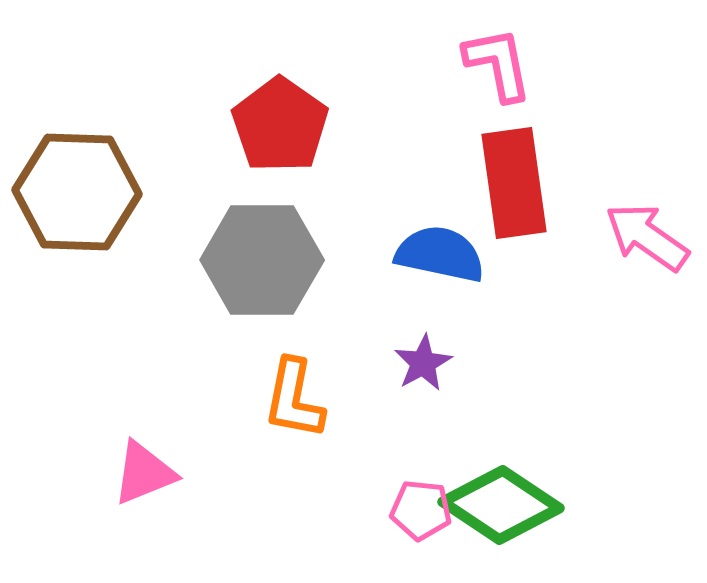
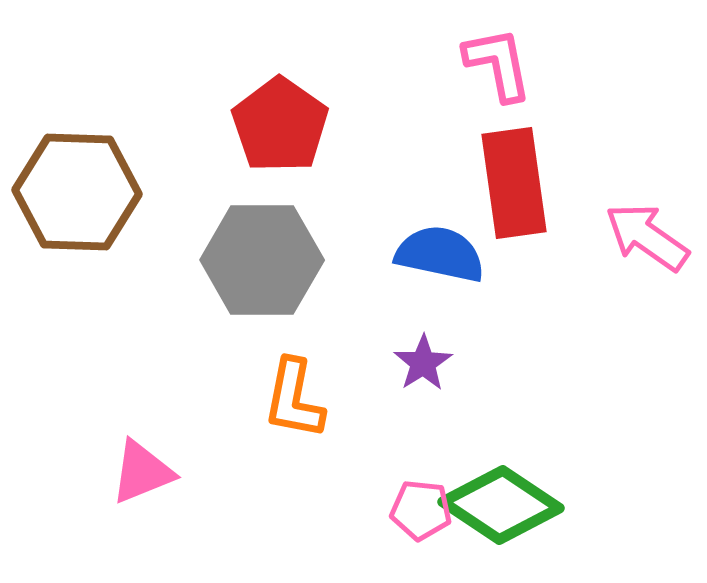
purple star: rotated 4 degrees counterclockwise
pink triangle: moved 2 px left, 1 px up
